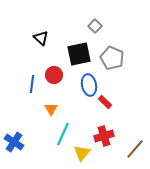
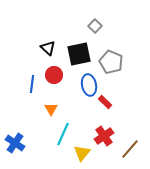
black triangle: moved 7 px right, 10 px down
gray pentagon: moved 1 px left, 4 px down
red cross: rotated 18 degrees counterclockwise
blue cross: moved 1 px right, 1 px down
brown line: moved 5 px left
